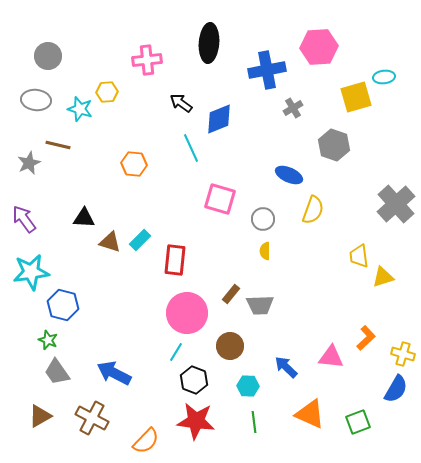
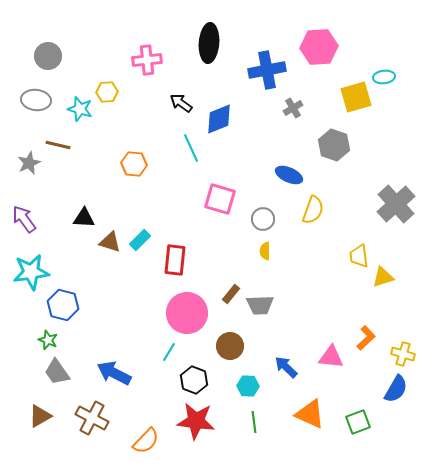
cyan line at (176, 352): moved 7 px left
